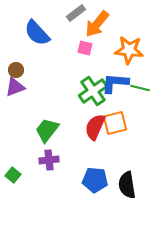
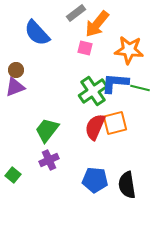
purple cross: rotated 18 degrees counterclockwise
